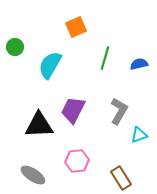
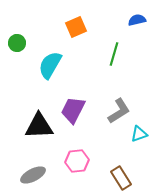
green circle: moved 2 px right, 4 px up
green line: moved 9 px right, 4 px up
blue semicircle: moved 2 px left, 44 px up
gray L-shape: rotated 28 degrees clockwise
black triangle: moved 1 px down
cyan triangle: moved 1 px up
gray ellipse: rotated 60 degrees counterclockwise
